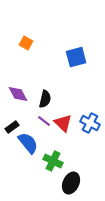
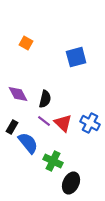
black rectangle: rotated 24 degrees counterclockwise
